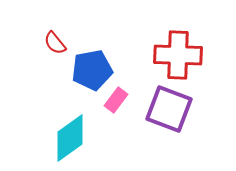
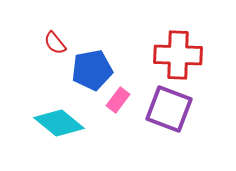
pink rectangle: moved 2 px right
cyan diamond: moved 11 px left, 15 px up; rotated 75 degrees clockwise
